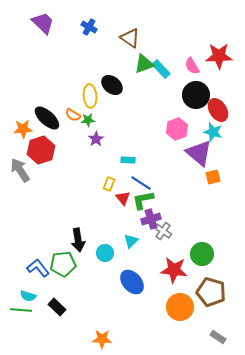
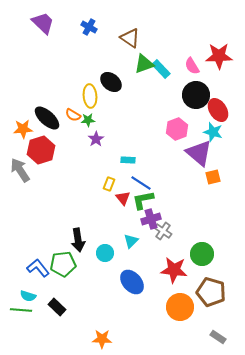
black ellipse at (112, 85): moved 1 px left, 3 px up
